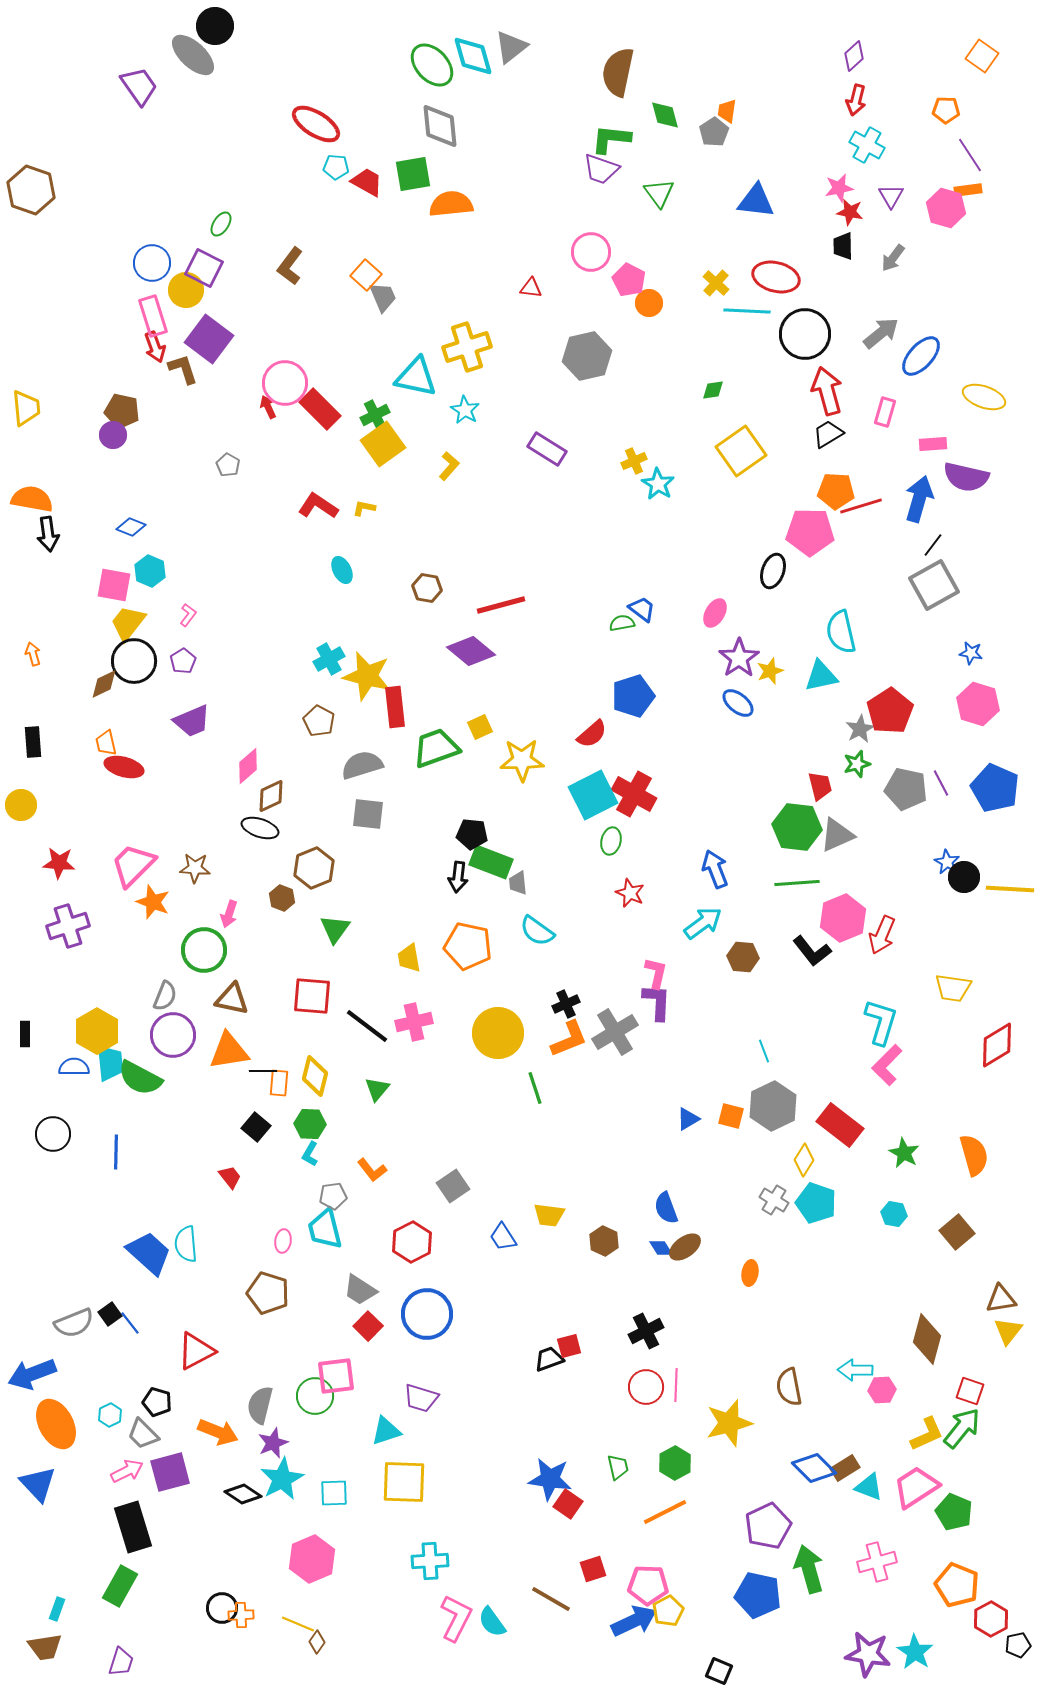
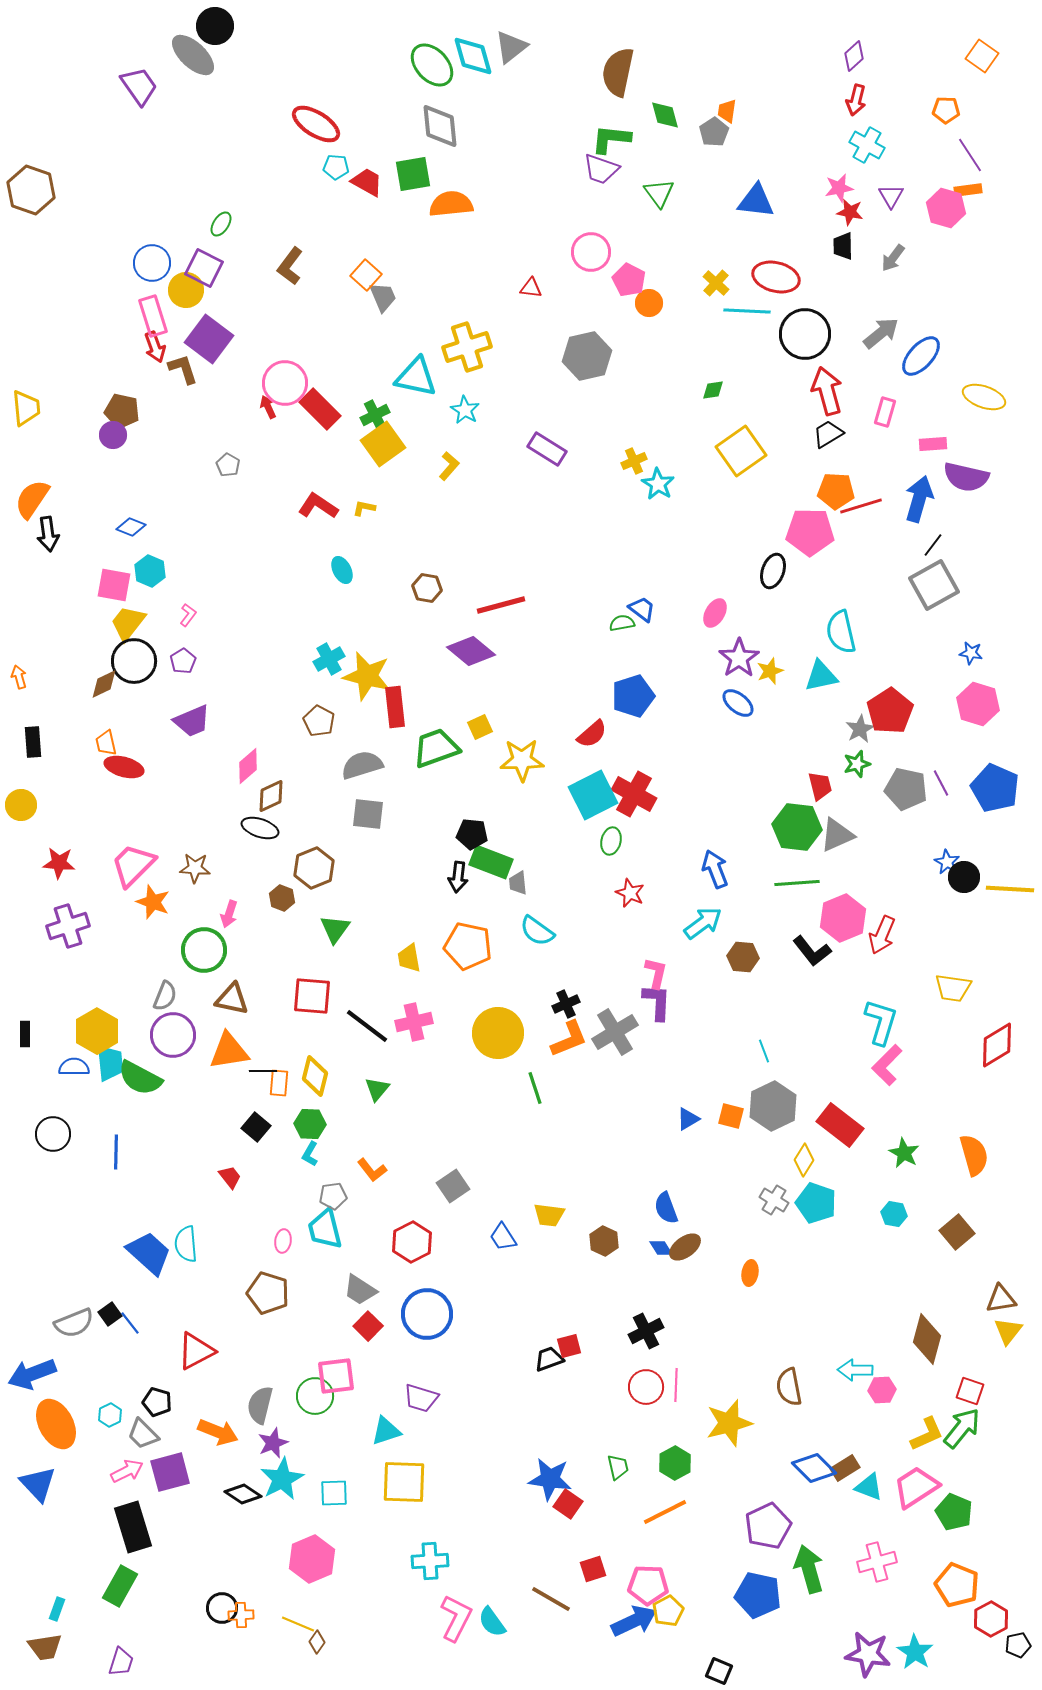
orange semicircle at (32, 499): rotated 66 degrees counterclockwise
orange arrow at (33, 654): moved 14 px left, 23 px down
